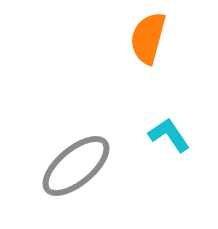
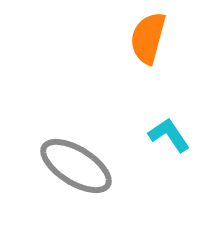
gray ellipse: rotated 72 degrees clockwise
